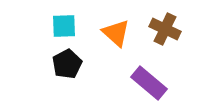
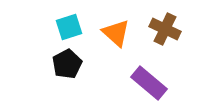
cyan square: moved 5 px right, 1 px down; rotated 16 degrees counterclockwise
